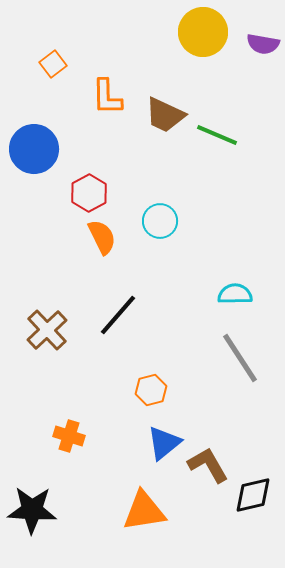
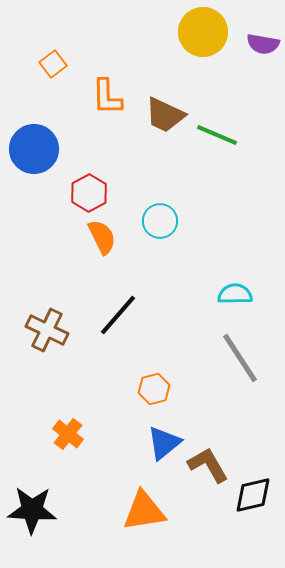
brown cross: rotated 21 degrees counterclockwise
orange hexagon: moved 3 px right, 1 px up
orange cross: moved 1 px left, 2 px up; rotated 20 degrees clockwise
